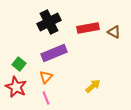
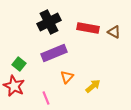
red rectangle: rotated 20 degrees clockwise
orange triangle: moved 21 px right
red star: moved 2 px left, 1 px up
